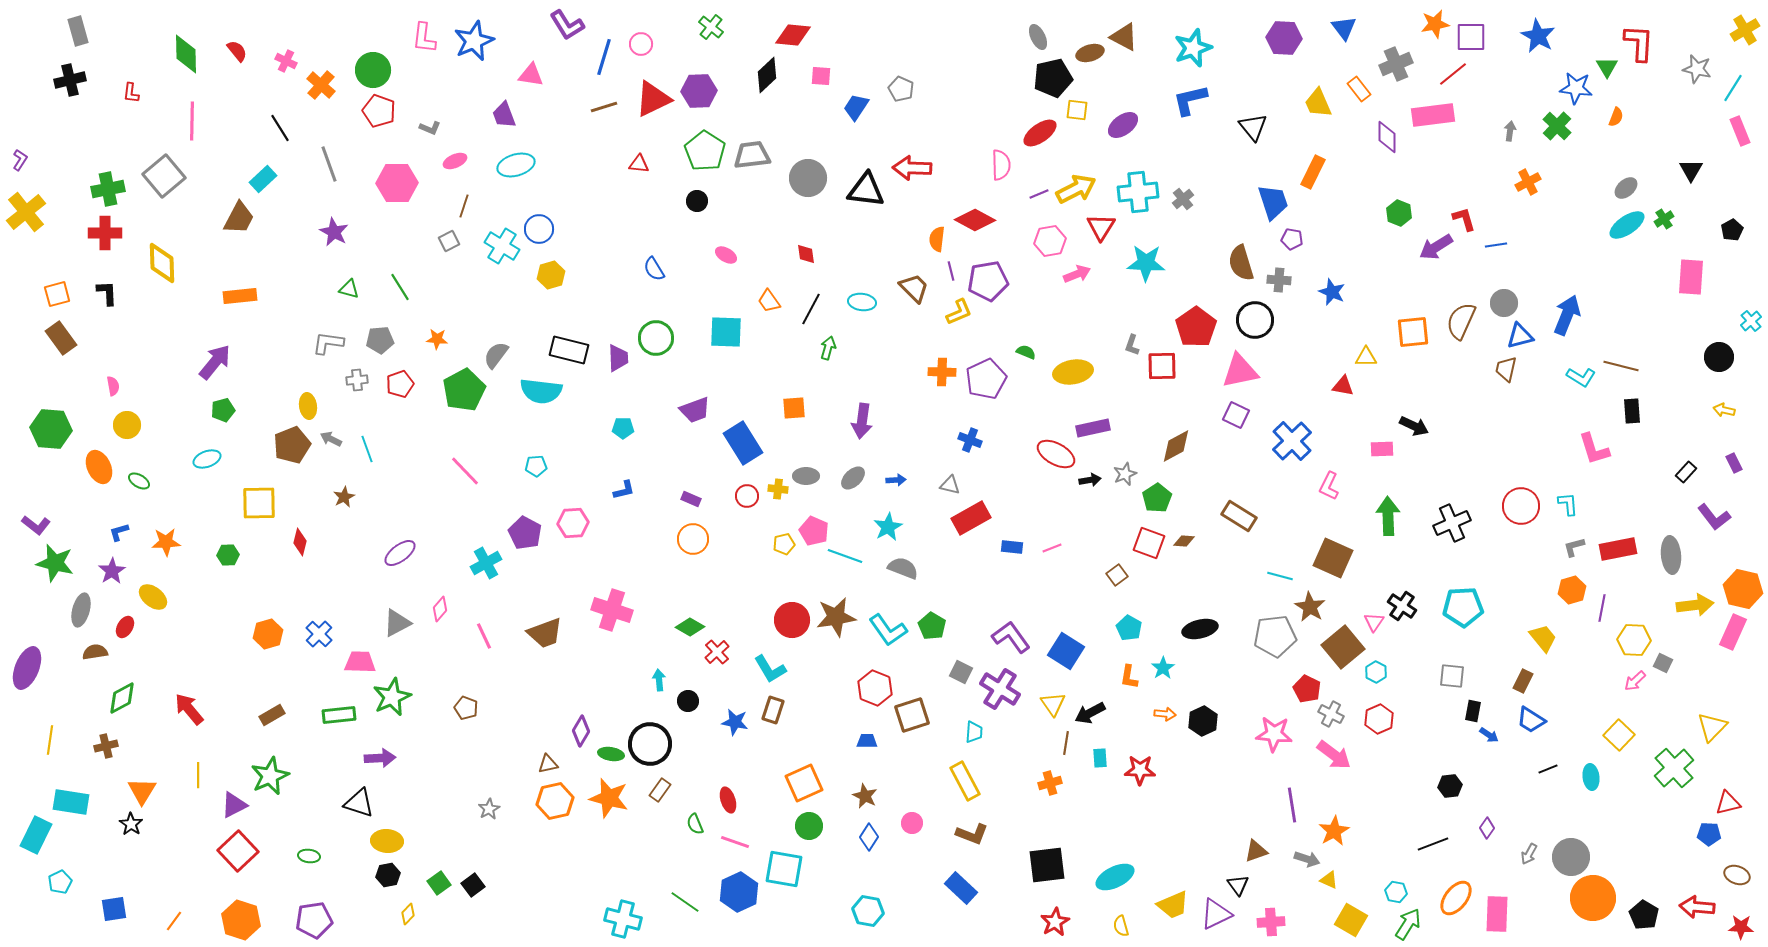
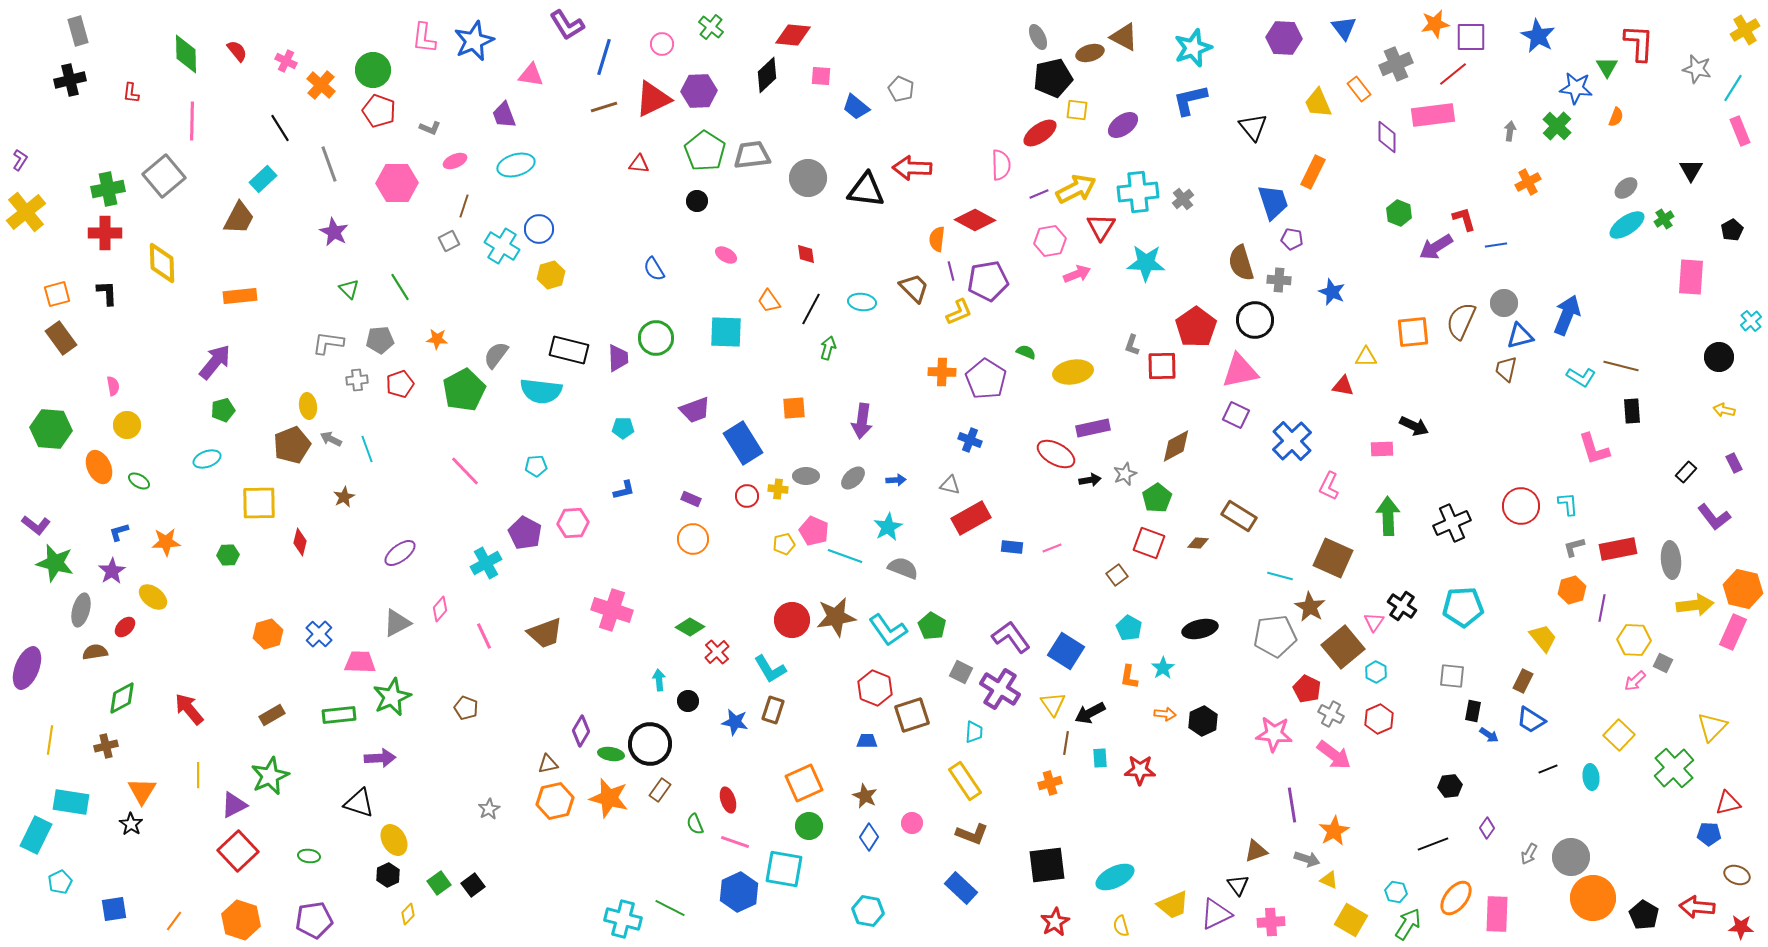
pink circle at (641, 44): moved 21 px right
blue trapezoid at (856, 107): rotated 84 degrees counterclockwise
green triangle at (349, 289): rotated 30 degrees clockwise
purple pentagon at (986, 379): rotated 15 degrees counterclockwise
brown diamond at (1184, 541): moved 14 px right, 2 px down
gray ellipse at (1671, 555): moved 5 px down
red ellipse at (125, 627): rotated 15 degrees clockwise
yellow rectangle at (965, 781): rotated 6 degrees counterclockwise
yellow ellipse at (387, 841): moved 7 px right, 1 px up; rotated 56 degrees clockwise
black hexagon at (388, 875): rotated 15 degrees counterclockwise
green line at (685, 902): moved 15 px left, 6 px down; rotated 8 degrees counterclockwise
